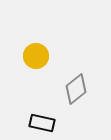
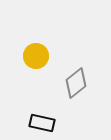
gray diamond: moved 6 px up
